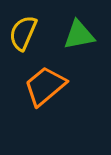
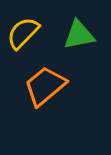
yellow semicircle: rotated 21 degrees clockwise
